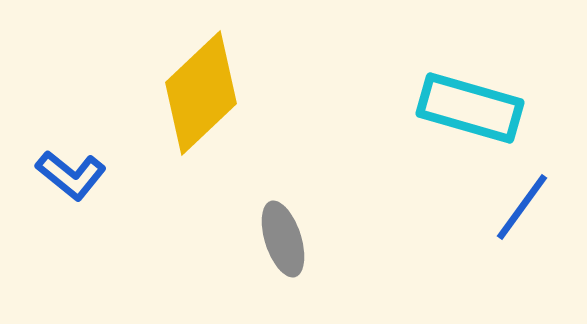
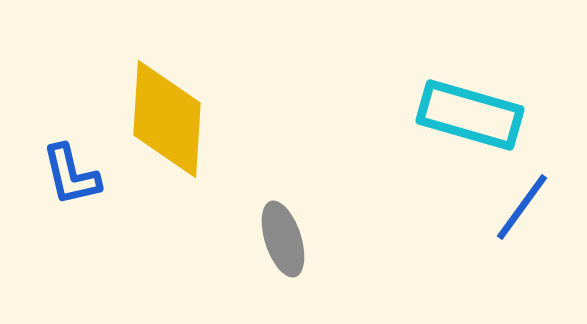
yellow diamond: moved 34 px left, 26 px down; rotated 43 degrees counterclockwise
cyan rectangle: moved 7 px down
blue L-shape: rotated 38 degrees clockwise
